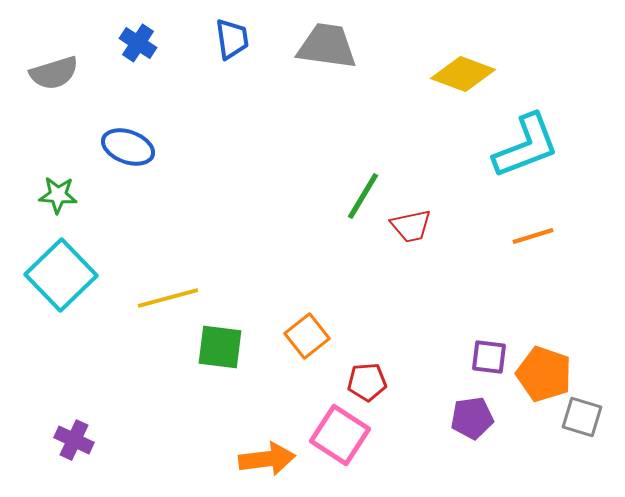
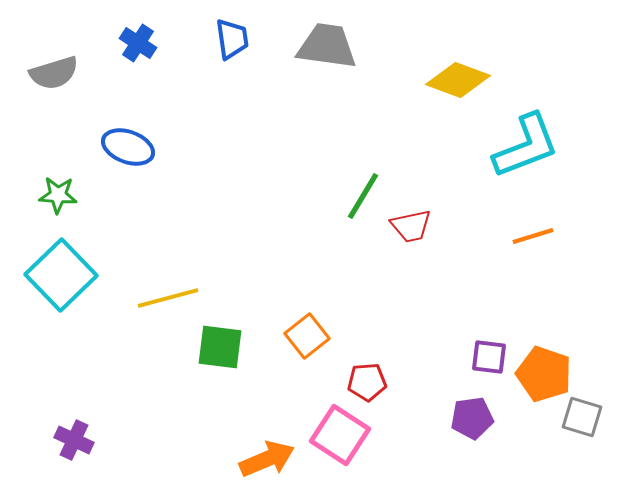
yellow diamond: moved 5 px left, 6 px down
orange arrow: rotated 16 degrees counterclockwise
